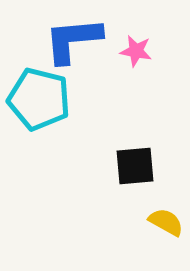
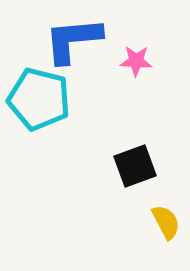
pink star: moved 10 px down; rotated 8 degrees counterclockwise
black square: rotated 15 degrees counterclockwise
yellow semicircle: rotated 33 degrees clockwise
